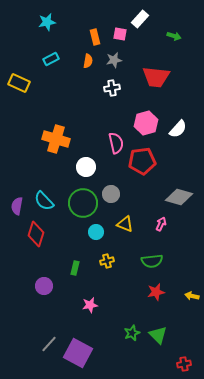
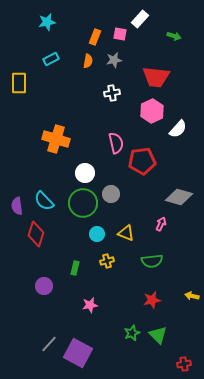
orange rectangle: rotated 35 degrees clockwise
yellow rectangle: rotated 65 degrees clockwise
white cross: moved 5 px down
pink hexagon: moved 6 px right, 12 px up; rotated 10 degrees counterclockwise
white circle: moved 1 px left, 6 px down
purple semicircle: rotated 18 degrees counterclockwise
yellow triangle: moved 1 px right, 9 px down
cyan circle: moved 1 px right, 2 px down
red star: moved 4 px left, 8 px down
